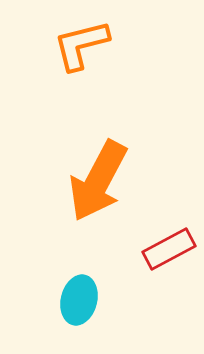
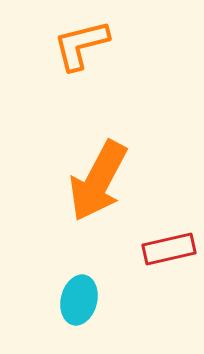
red rectangle: rotated 15 degrees clockwise
